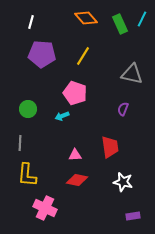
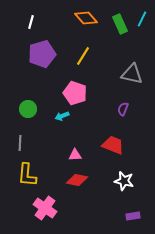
purple pentagon: rotated 20 degrees counterclockwise
red trapezoid: moved 3 px right, 2 px up; rotated 60 degrees counterclockwise
white star: moved 1 px right, 1 px up
pink cross: rotated 10 degrees clockwise
